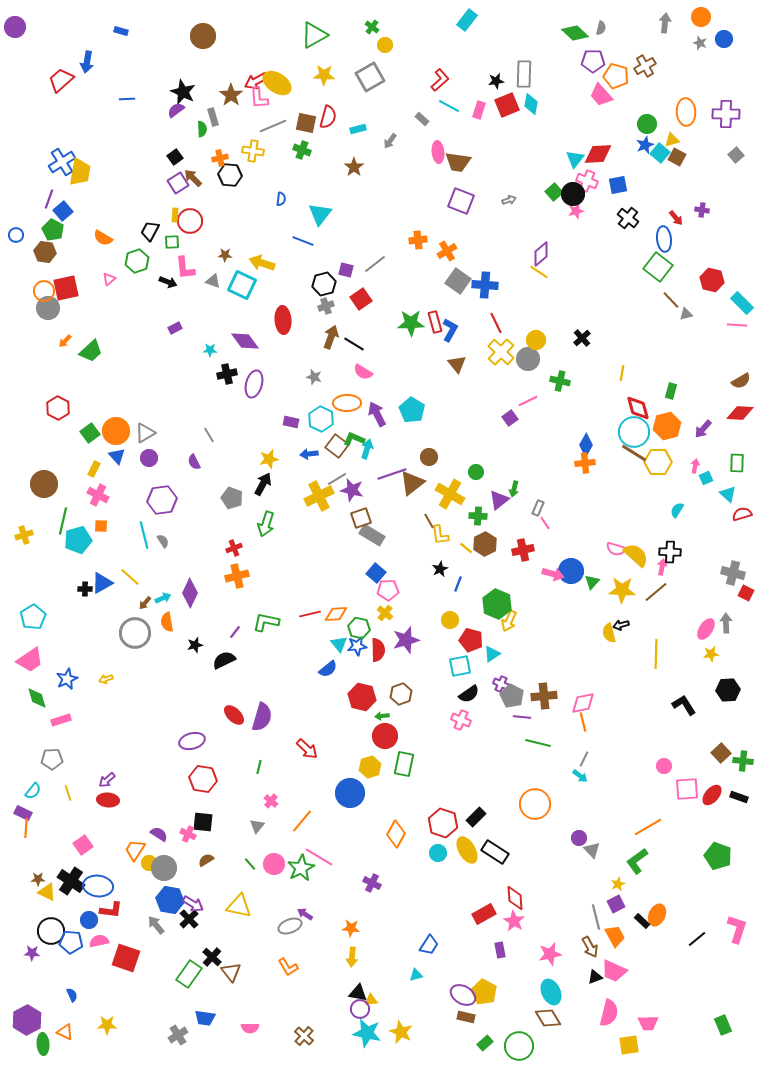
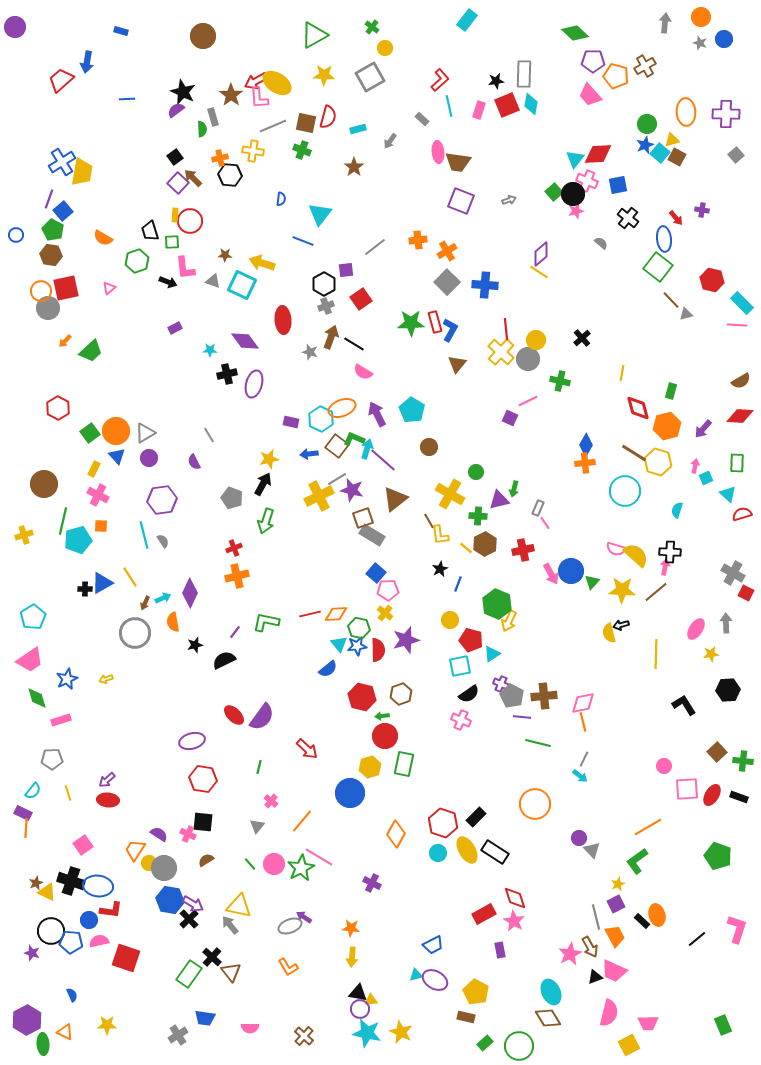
gray semicircle at (601, 28): moved 215 px down; rotated 64 degrees counterclockwise
yellow circle at (385, 45): moved 3 px down
pink trapezoid at (601, 95): moved 11 px left
cyan line at (449, 106): rotated 50 degrees clockwise
yellow trapezoid at (80, 172): moved 2 px right
purple square at (178, 183): rotated 15 degrees counterclockwise
black trapezoid at (150, 231): rotated 45 degrees counterclockwise
brown hexagon at (45, 252): moved 6 px right, 3 px down
gray line at (375, 264): moved 17 px up
purple square at (346, 270): rotated 21 degrees counterclockwise
pink triangle at (109, 279): moved 9 px down
gray square at (458, 281): moved 11 px left, 1 px down; rotated 10 degrees clockwise
black hexagon at (324, 284): rotated 15 degrees counterclockwise
orange circle at (44, 291): moved 3 px left
red line at (496, 323): moved 10 px right, 6 px down; rotated 20 degrees clockwise
brown triangle at (457, 364): rotated 18 degrees clockwise
gray star at (314, 377): moved 4 px left, 25 px up
orange ellipse at (347, 403): moved 5 px left, 5 px down; rotated 20 degrees counterclockwise
red diamond at (740, 413): moved 3 px down
purple square at (510, 418): rotated 28 degrees counterclockwise
cyan circle at (634, 432): moved 9 px left, 59 px down
brown circle at (429, 457): moved 10 px up
yellow hexagon at (658, 462): rotated 16 degrees clockwise
purple line at (392, 474): moved 9 px left, 14 px up; rotated 60 degrees clockwise
brown triangle at (412, 483): moved 17 px left, 16 px down
purple triangle at (499, 500): rotated 25 degrees clockwise
cyan semicircle at (677, 510): rotated 14 degrees counterclockwise
brown square at (361, 518): moved 2 px right
green arrow at (266, 524): moved 3 px up
pink arrow at (662, 567): moved 3 px right
gray cross at (733, 573): rotated 15 degrees clockwise
pink arrow at (553, 574): moved 2 px left; rotated 45 degrees clockwise
yellow line at (130, 577): rotated 15 degrees clockwise
brown arrow at (145, 603): rotated 16 degrees counterclockwise
orange semicircle at (167, 622): moved 6 px right
pink ellipse at (706, 629): moved 10 px left
purple semicircle at (262, 717): rotated 20 degrees clockwise
brown square at (721, 753): moved 4 px left, 1 px up
red ellipse at (712, 795): rotated 10 degrees counterclockwise
brown star at (38, 879): moved 2 px left, 4 px down; rotated 24 degrees counterclockwise
black cross at (71, 881): rotated 16 degrees counterclockwise
red diamond at (515, 898): rotated 15 degrees counterclockwise
purple arrow at (305, 914): moved 1 px left, 3 px down
orange ellipse at (657, 915): rotated 40 degrees counterclockwise
gray arrow at (156, 925): moved 74 px right
blue trapezoid at (429, 945): moved 4 px right; rotated 30 degrees clockwise
purple star at (32, 953): rotated 14 degrees clockwise
pink star at (550, 954): moved 20 px right; rotated 15 degrees counterclockwise
yellow pentagon at (484, 992): moved 8 px left
purple ellipse at (463, 995): moved 28 px left, 15 px up
yellow square at (629, 1045): rotated 20 degrees counterclockwise
